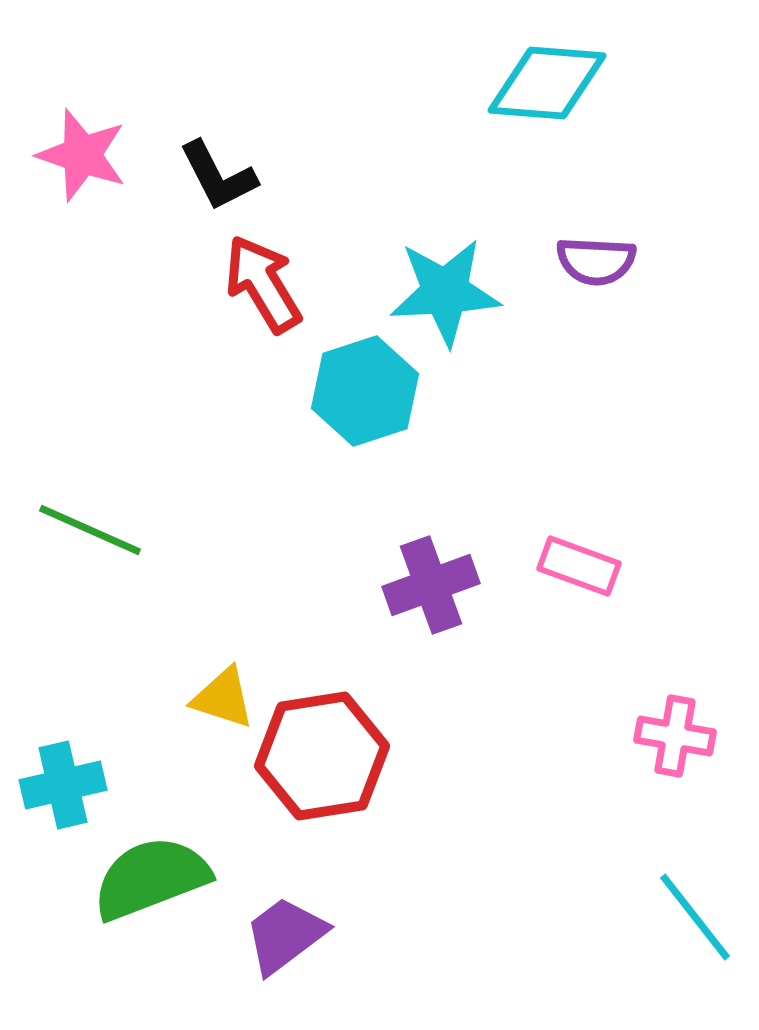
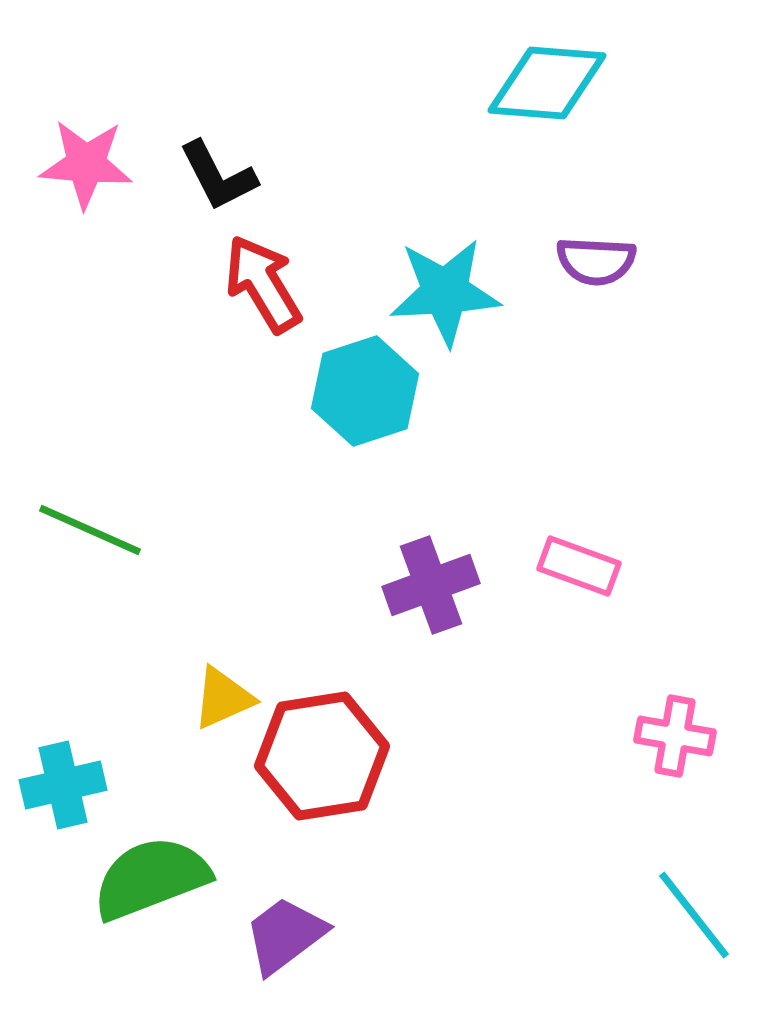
pink star: moved 4 px right, 9 px down; rotated 14 degrees counterclockwise
yellow triangle: rotated 42 degrees counterclockwise
cyan line: moved 1 px left, 2 px up
